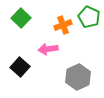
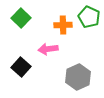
orange cross: rotated 18 degrees clockwise
black square: moved 1 px right
